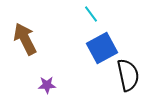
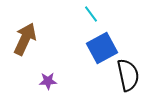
brown arrow: rotated 52 degrees clockwise
purple star: moved 1 px right, 4 px up
